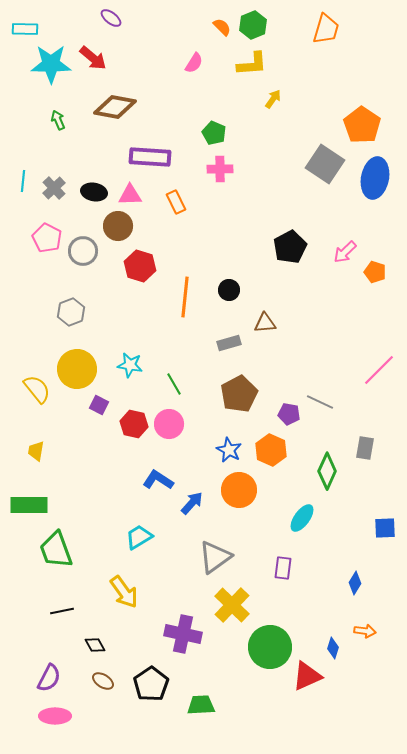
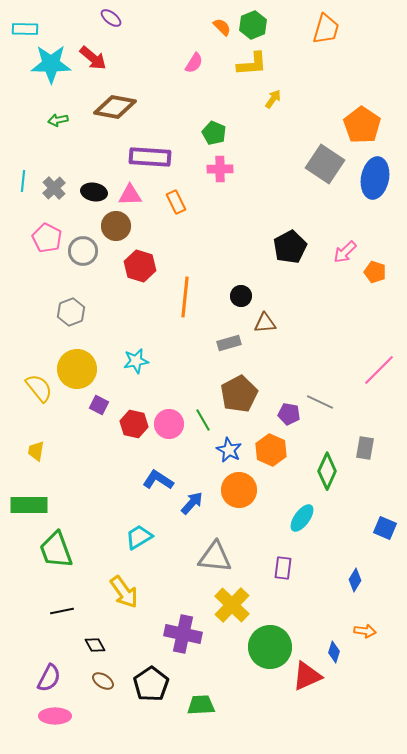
green arrow at (58, 120): rotated 78 degrees counterclockwise
brown circle at (118, 226): moved 2 px left
black circle at (229, 290): moved 12 px right, 6 px down
cyan star at (130, 365): moved 6 px right, 4 px up; rotated 20 degrees counterclockwise
green line at (174, 384): moved 29 px right, 36 px down
yellow semicircle at (37, 389): moved 2 px right, 1 px up
blue square at (385, 528): rotated 25 degrees clockwise
gray triangle at (215, 557): rotated 42 degrees clockwise
blue diamond at (355, 583): moved 3 px up
blue diamond at (333, 648): moved 1 px right, 4 px down
